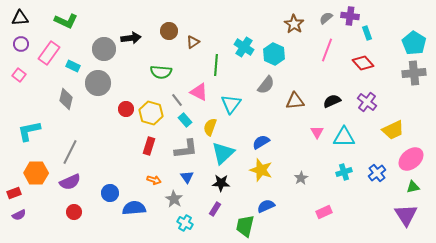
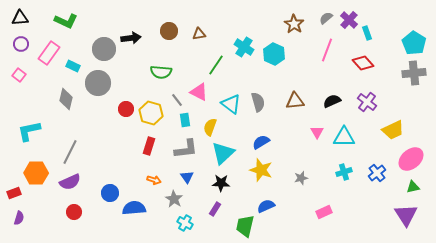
purple cross at (350, 16): moved 1 px left, 4 px down; rotated 36 degrees clockwise
brown triangle at (193, 42): moved 6 px right, 8 px up; rotated 24 degrees clockwise
green line at (216, 65): rotated 30 degrees clockwise
gray semicircle at (266, 85): moved 8 px left, 17 px down; rotated 54 degrees counterclockwise
cyan triangle at (231, 104): rotated 30 degrees counterclockwise
cyan rectangle at (185, 120): rotated 32 degrees clockwise
gray star at (301, 178): rotated 16 degrees clockwise
purple semicircle at (19, 215): moved 3 px down; rotated 48 degrees counterclockwise
